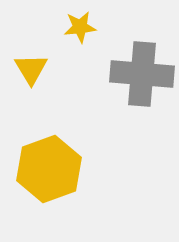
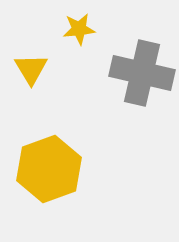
yellow star: moved 1 px left, 2 px down
gray cross: moved 1 px up; rotated 8 degrees clockwise
